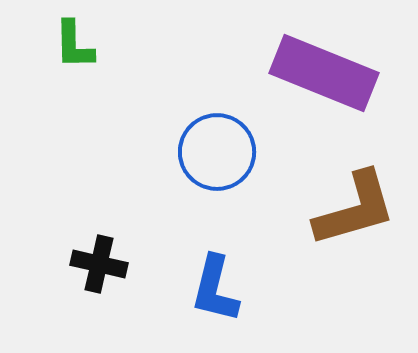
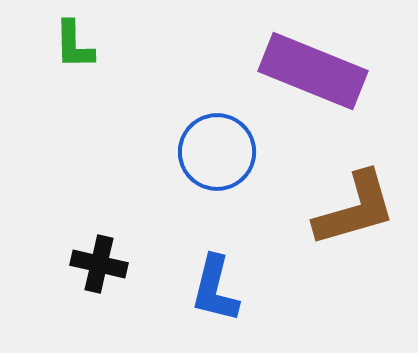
purple rectangle: moved 11 px left, 2 px up
